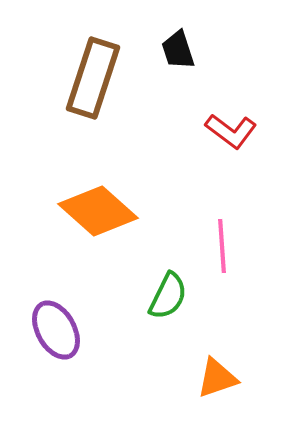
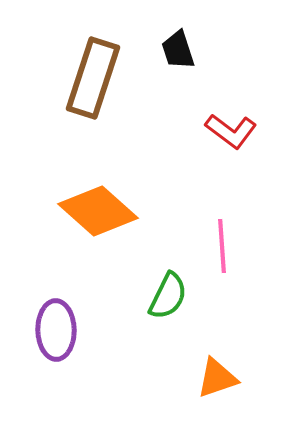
purple ellipse: rotated 28 degrees clockwise
